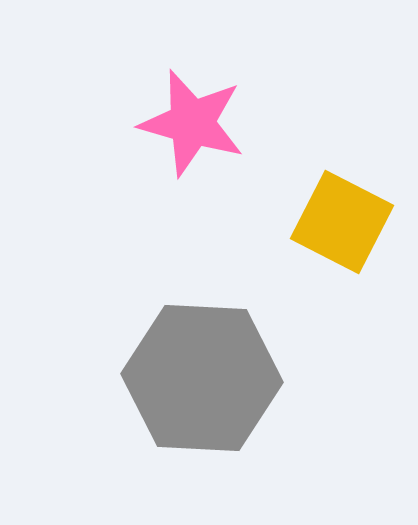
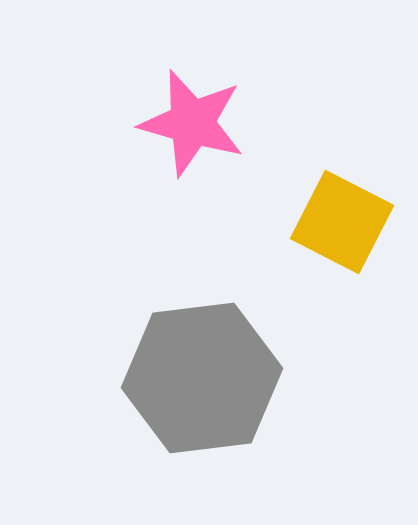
gray hexagon: rotated 10 degrees counterclockwise
